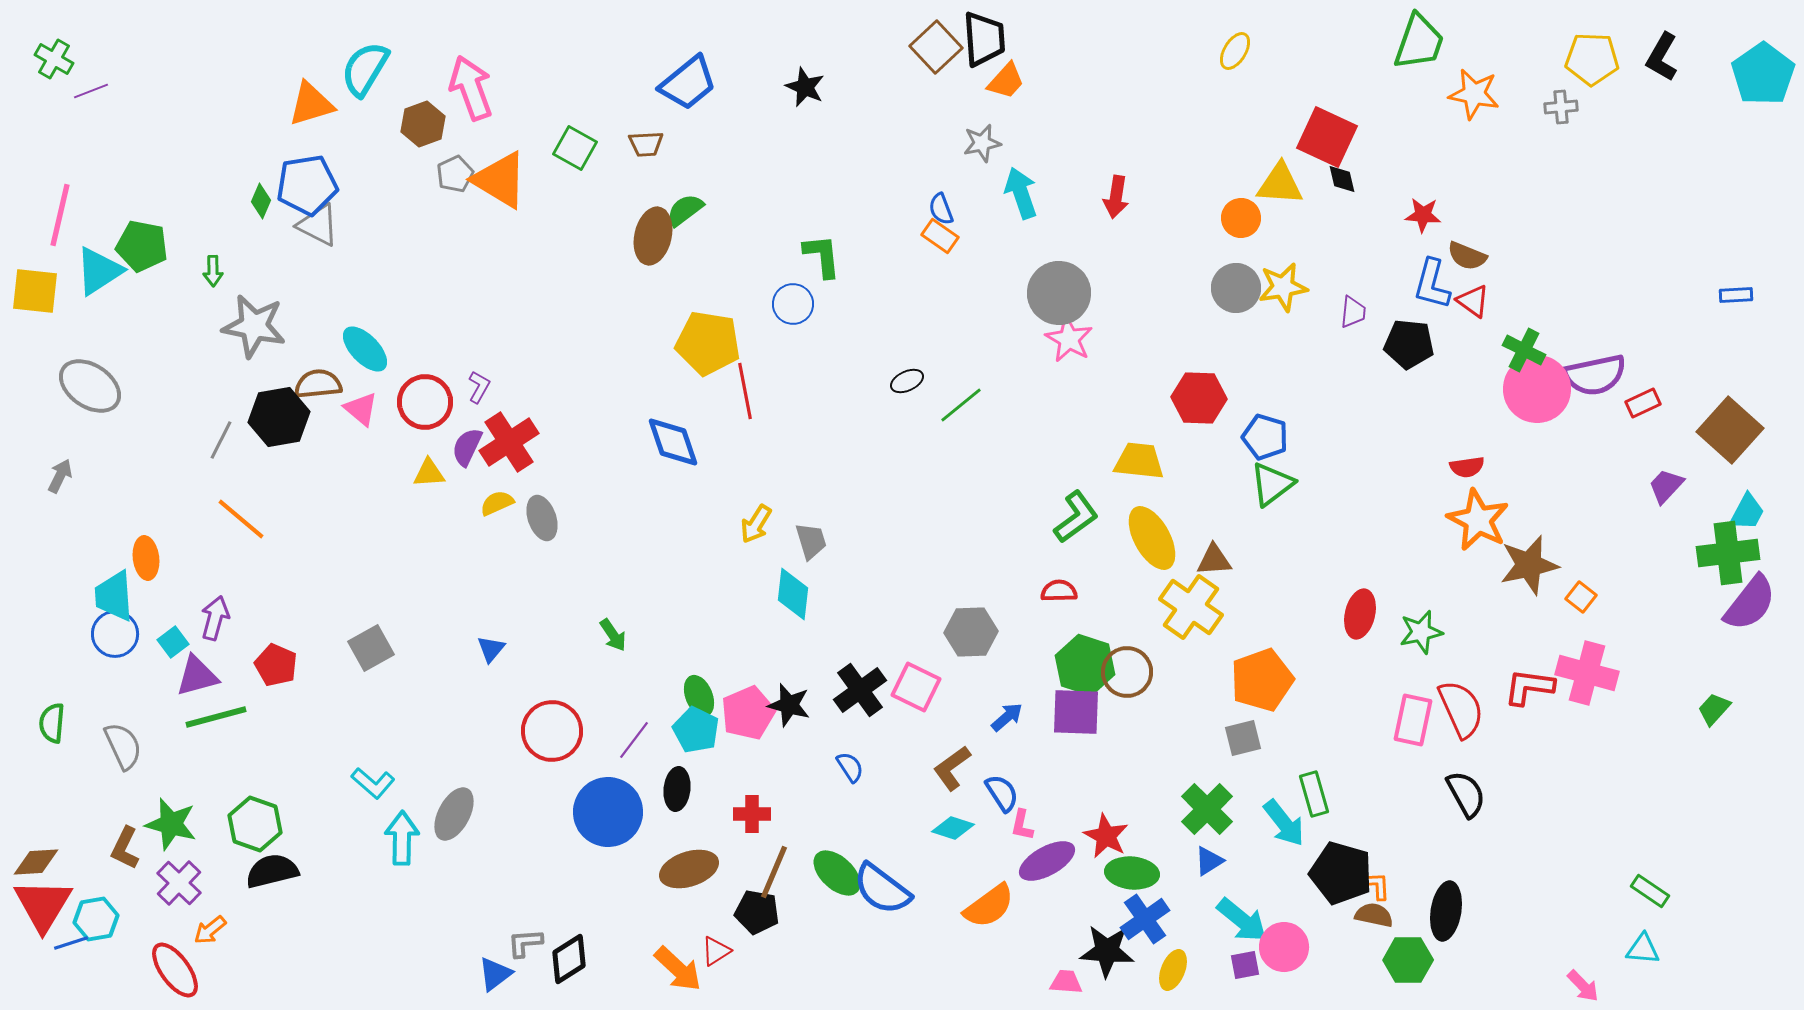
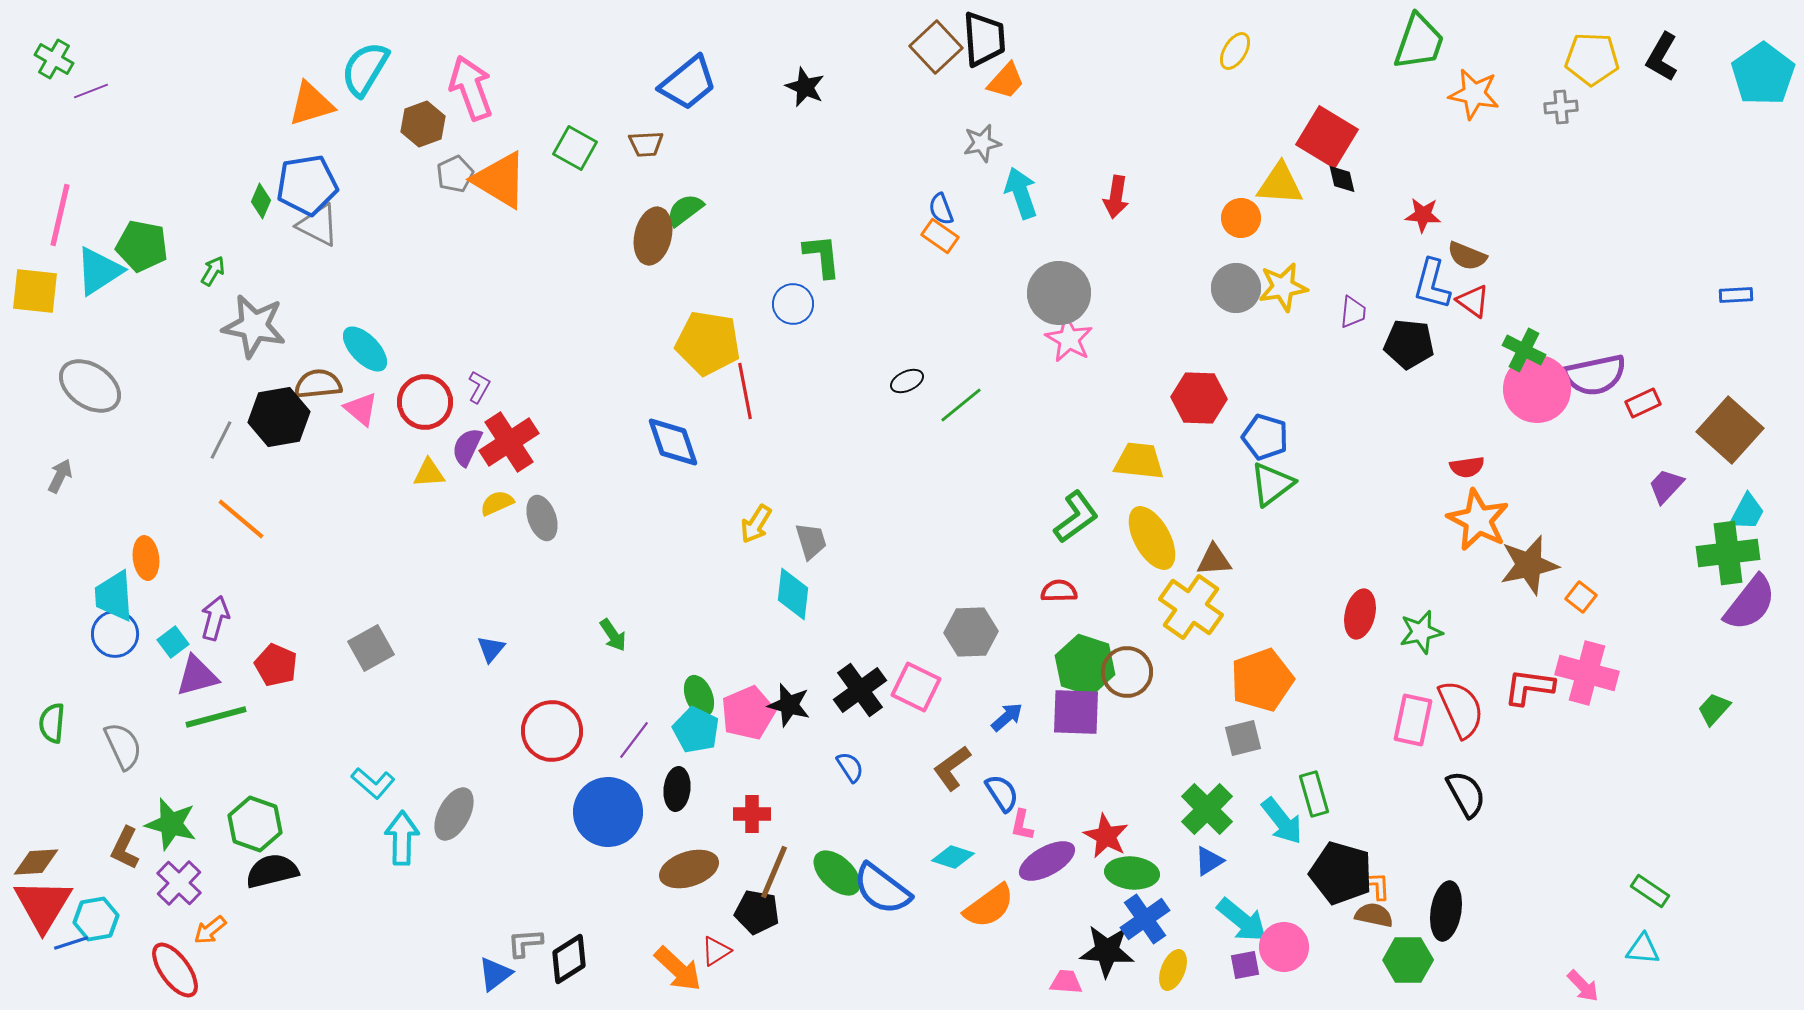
red square at (1327, 137): rotated 6 degrees clockwise
green arrow at (213, 271): rotated 148 degrees counterclockwise
cyan arrow at (1284, 823): moved 2 px left, 2 px up
cyan diamond at (953, 828): moved 29 px down
